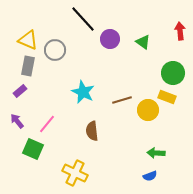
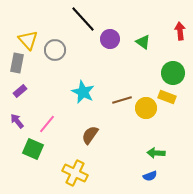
yellow triangle: rotated 25 degrees clockwise
gray rectangle: moved 11 px left, 3 px up
yellow circle: moved 2 px left, 2 px up
brown semicircle: moved 2 px left, 4 px down; rotated 42 degrees clockwise
